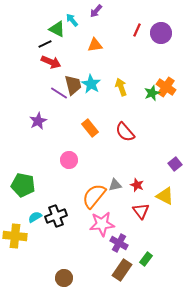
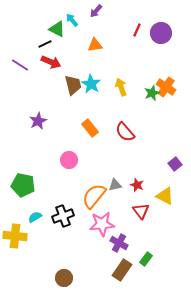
purple line: moved 39 px left, 28 px up
black cross: moved 7 px right
